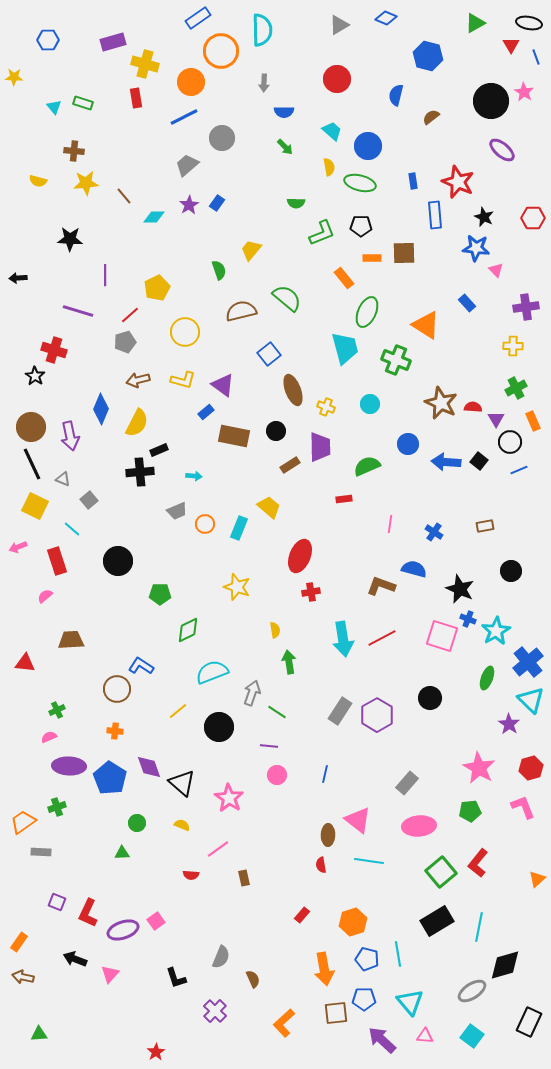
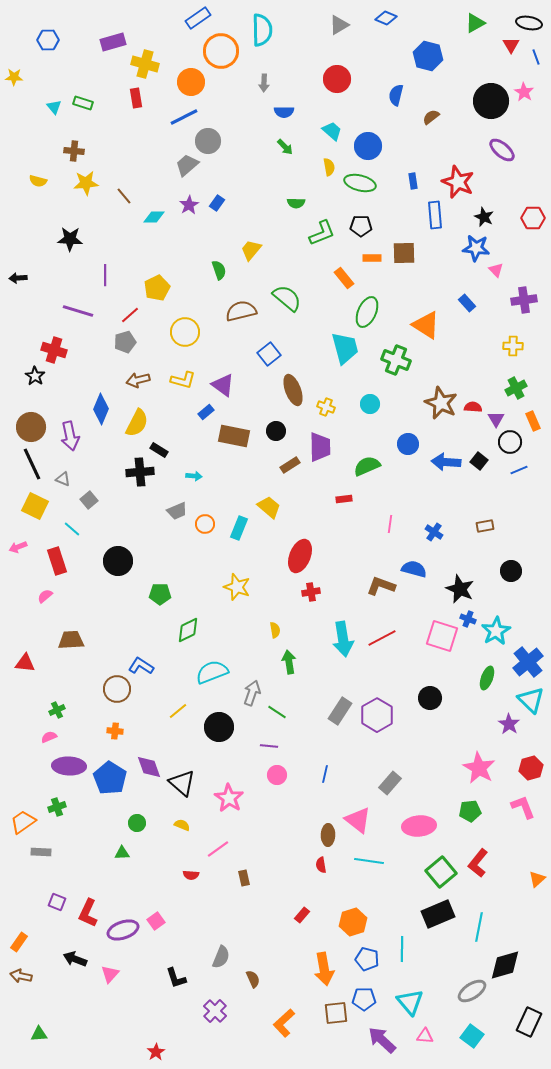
gray circle at (222, 138): moved 14 px left, 3 px down
purple cross at (526, 307): moved 2 px left, 7 px up
black rectangle at (159, 450): rotated 54 degrees clockwise
gray rectangle at (407, 783): moved 17 px left
black rectangle at (437, 921): moved 1 px right, 7 px up; rotated 8 degrees clockwise
cyan line at (398, 954): moved 4 px right, 5 px up; rotated 10 degrees clockwise
brown arrow at (23, 977): moved 2 px left, 1 px up
